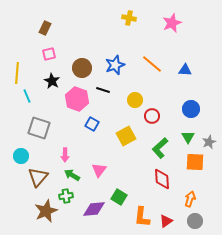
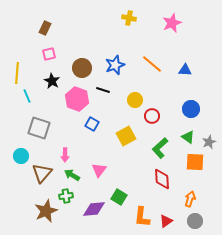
green triangle: rotated 24 degrees counterclockwise
brown triangle: moved 4 px right, 4 px up
